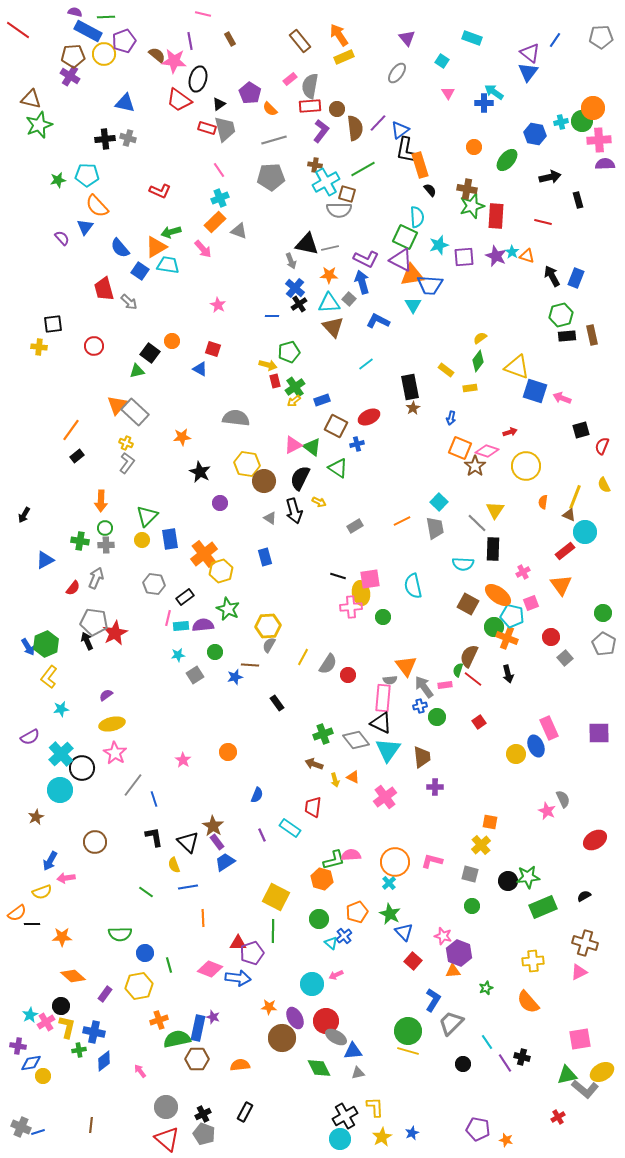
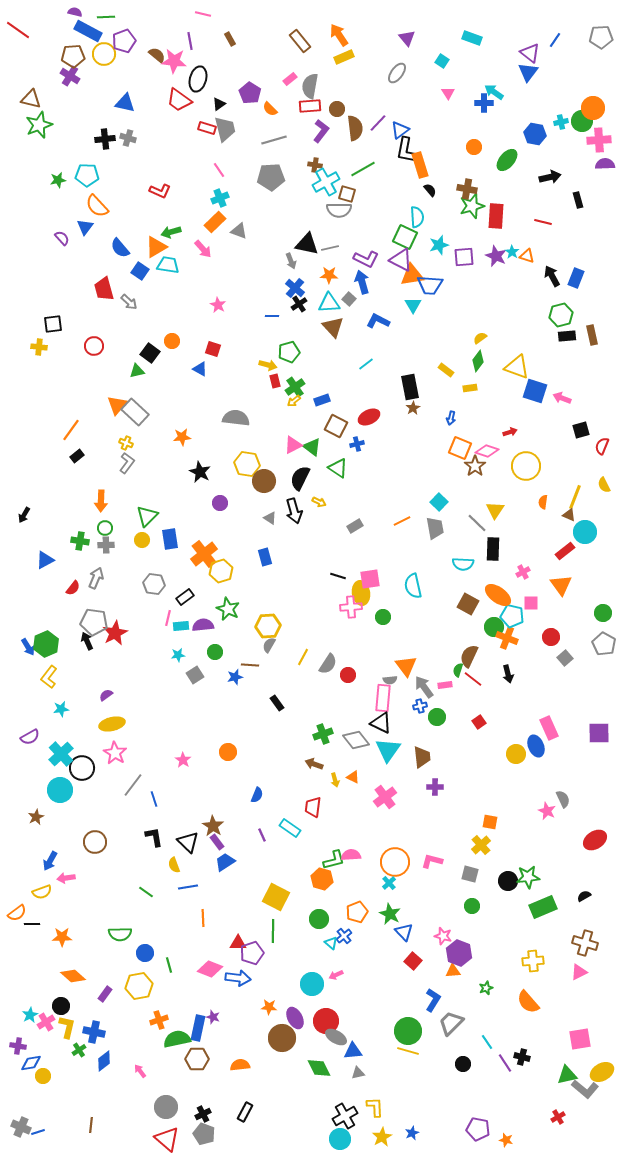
pink square at (531, 603): rotated 21 degrees clockwise
green cross at (79, 1050): rotated 24 degrees counterclockwise
